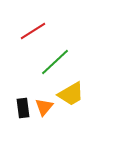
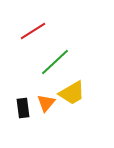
yellow trapezoid: moved 1 px right, 1 px up
orange triangle: moved 2 px right, 4 px up
